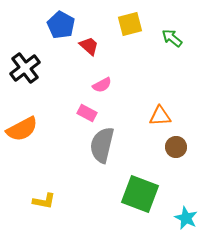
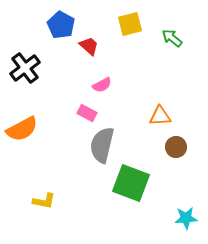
green square: moved 9 px left, 11 px up
cyan star: rotated 30 degrees counterclockwise
